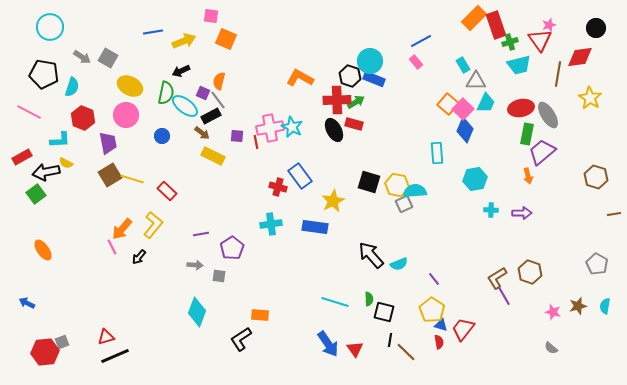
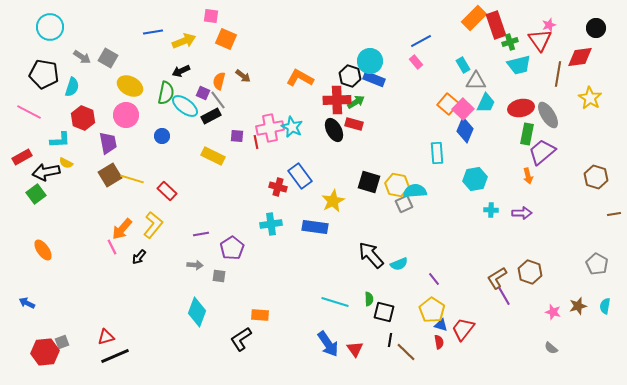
brown arrow at (202, 133): moved 41 px right, 57 px up
